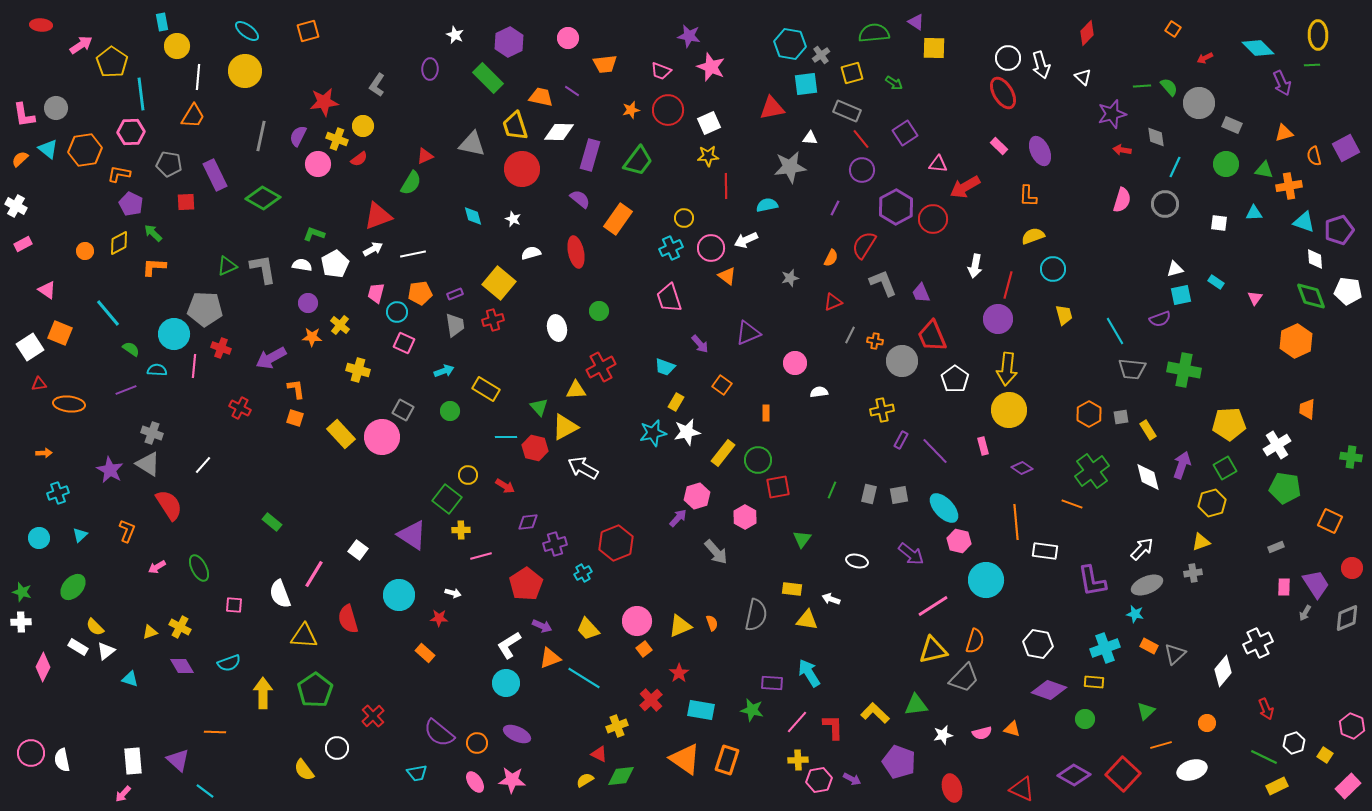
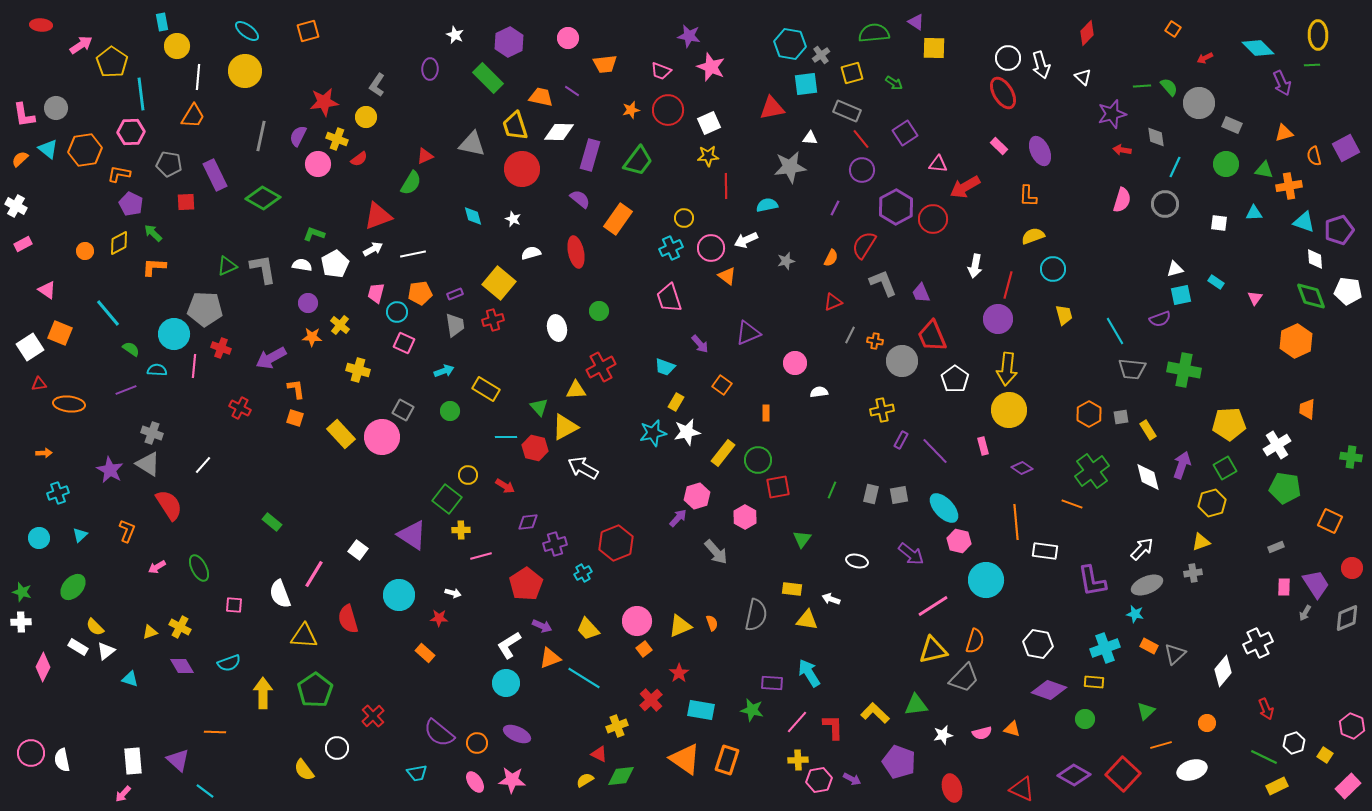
yellow circle at (363, 126): moved 3 px right, 9 px up
gray star at (790, 278): moved 4 px left, 17 px up
gray rectangle at (869, 494): moved 2 px right
